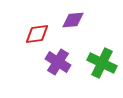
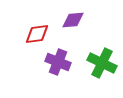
purple cross: rotated 10 degrees counterclockwise
